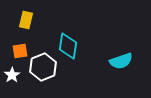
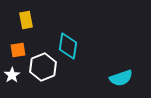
yellow rectangle: rotated 24 degrees counterclockwise
orange square: moved 2 px left, 1 px up
cyan semicircle: moved 17 px down
